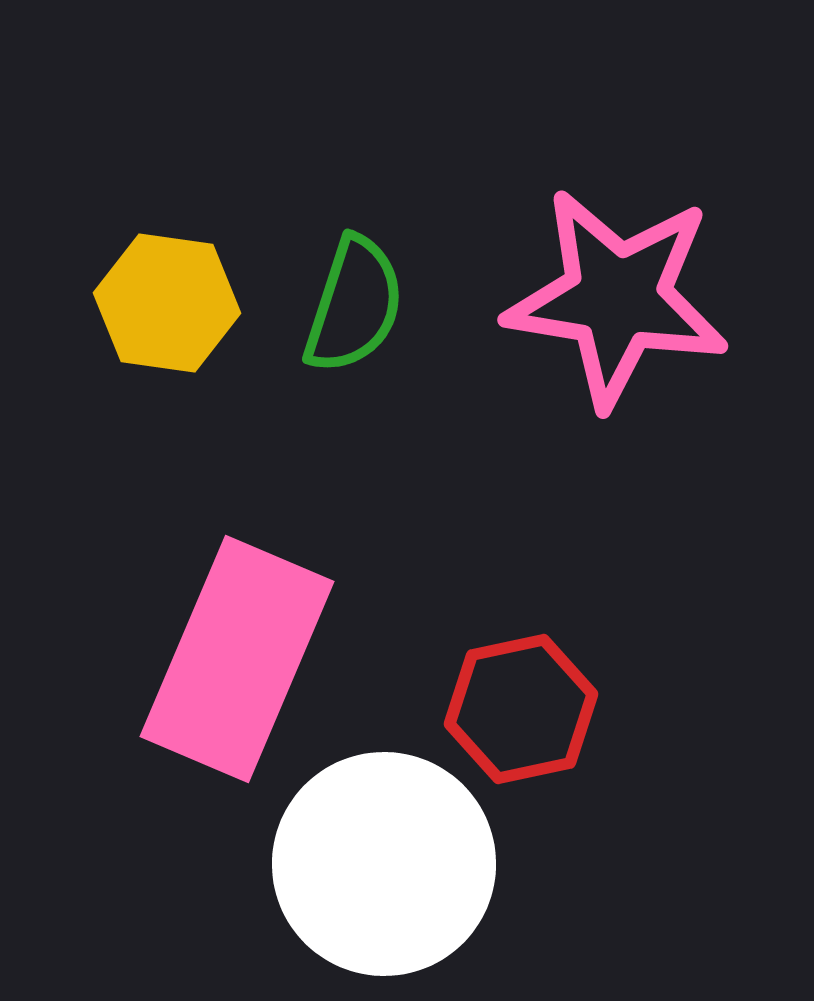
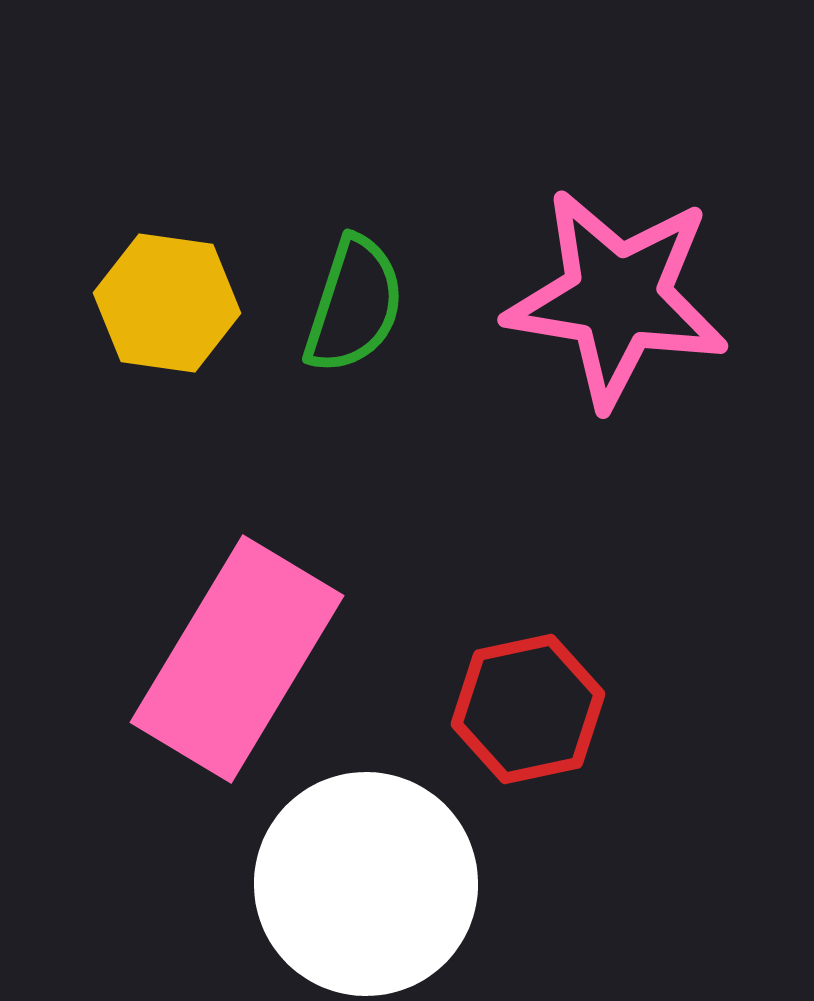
pink rectangle: rotated 8 degrees clockwise
red hexagon: moved 7 px right
white circle: moved 18 px left, 20 px down
